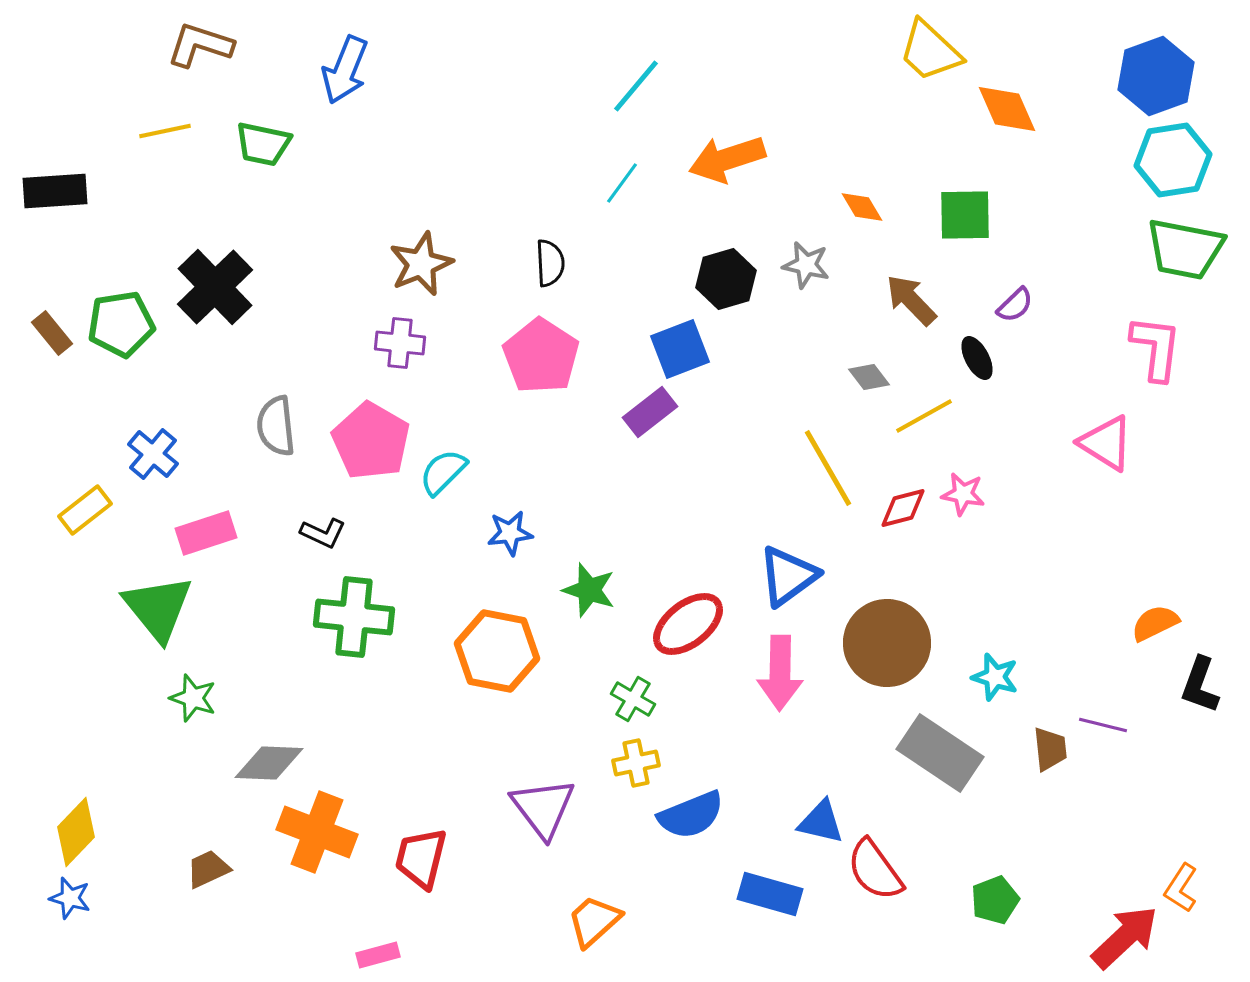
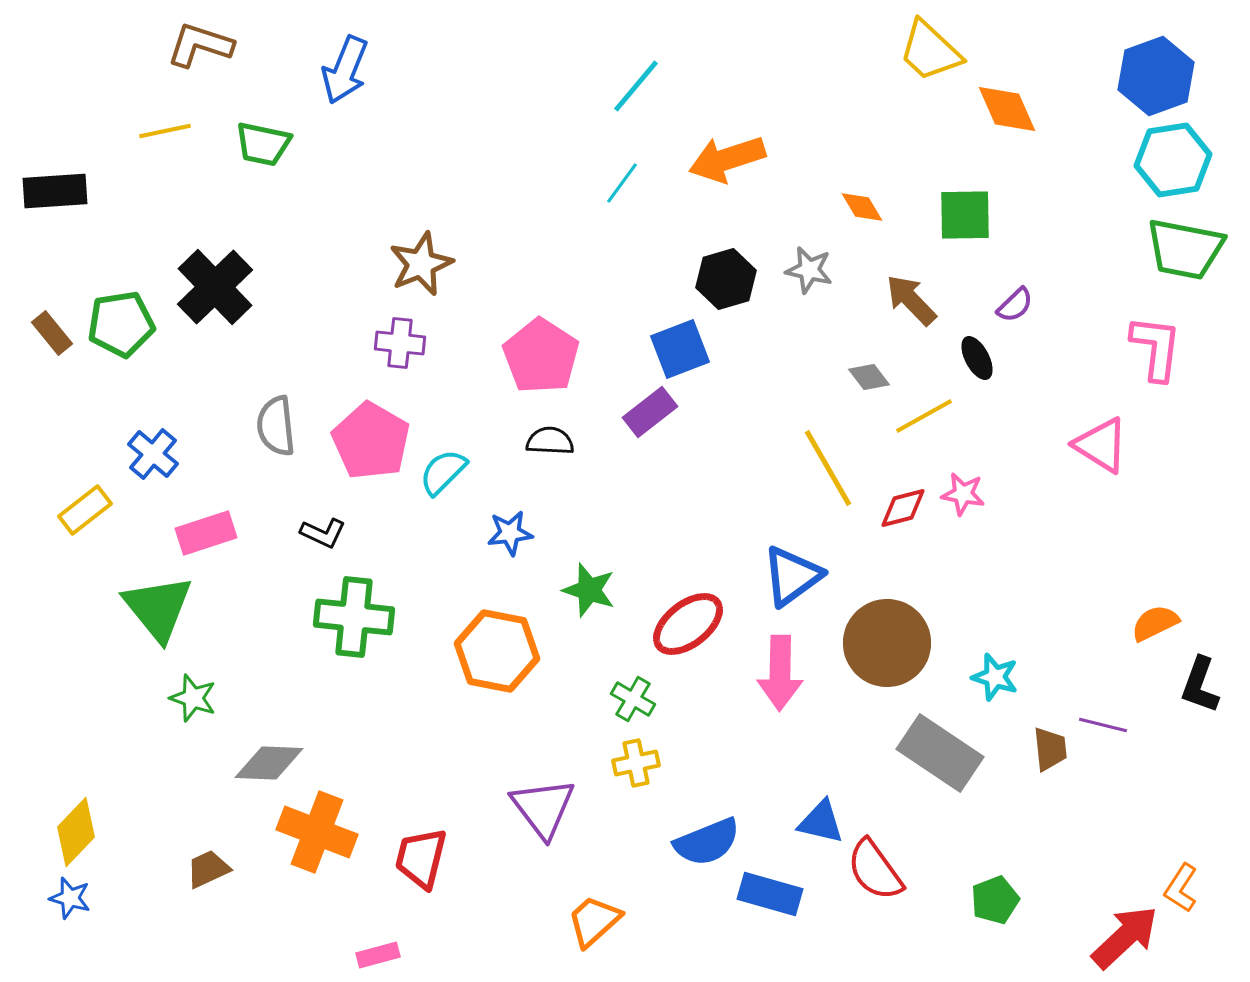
black semicircle at (550, 263): moved 178 px down; rotated 84 degrees counterclockwise
gray star at (806, 265): moved 3 px right, 5 px down
pink triangle at (1106, 443): moved 5 px left, 2 px down
blue triangle at (788, 576): moved 4 px right
blue semicircle at (691, 815): moved 16 px right, 27 px down
